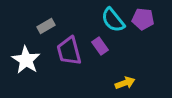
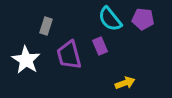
cyan semicircle: moved 3 px left, 1 px up
gray rectangle: rotated 42 degrees counterclockwise
purple rectangle: rotated 12 degrees clockwise
purple trapezoid: moved 4 px down
